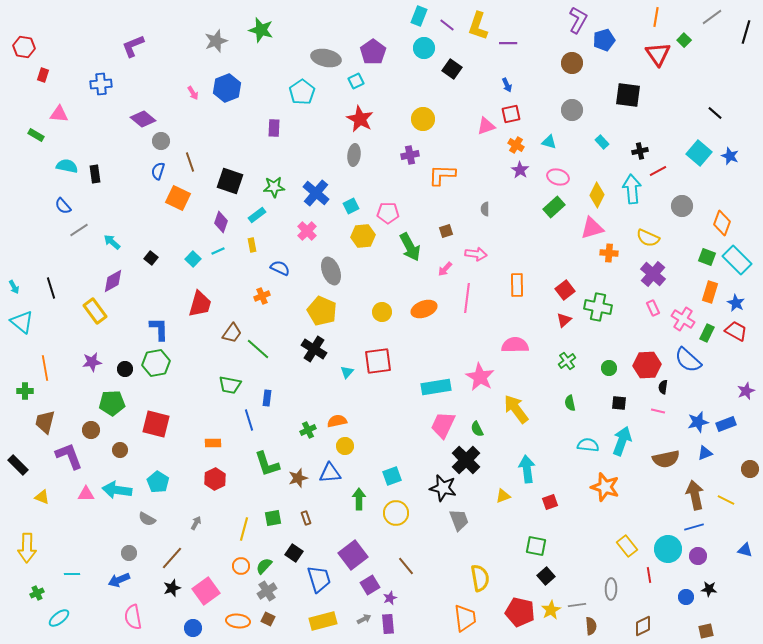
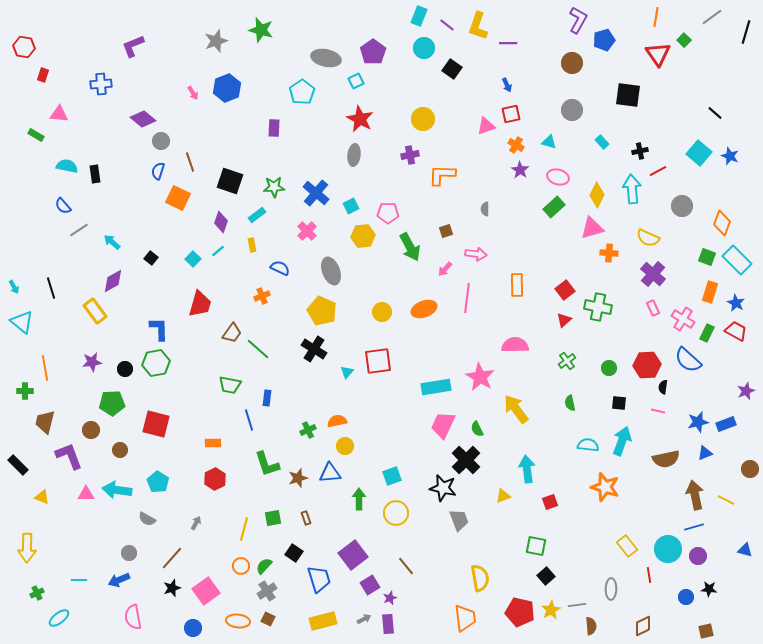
cyan line at (218, 251): rotated 16 degrees counterclockwise
cyan line at (72, 574): moved 7 px right, 6 px down
